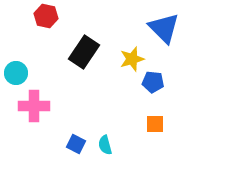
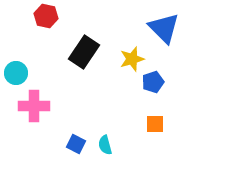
blue pentagon: rotated 25 degrees counterclockwise
